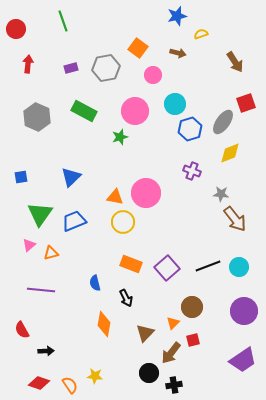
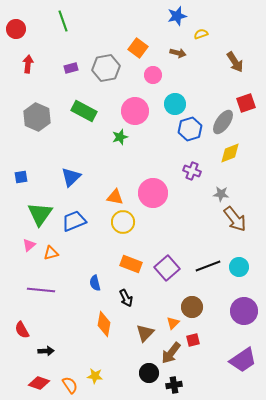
pink circle at (146, 193): moved 7 px right
